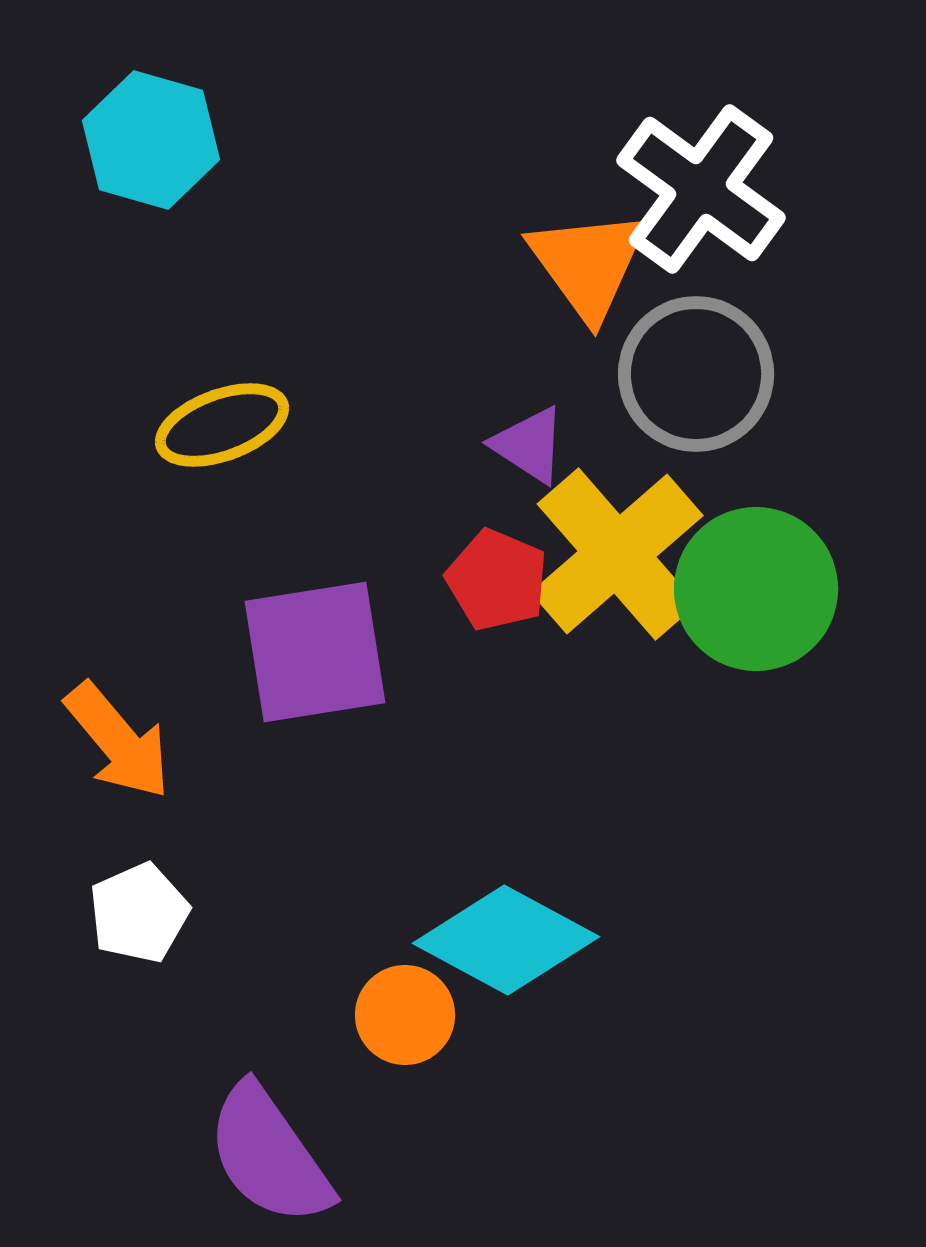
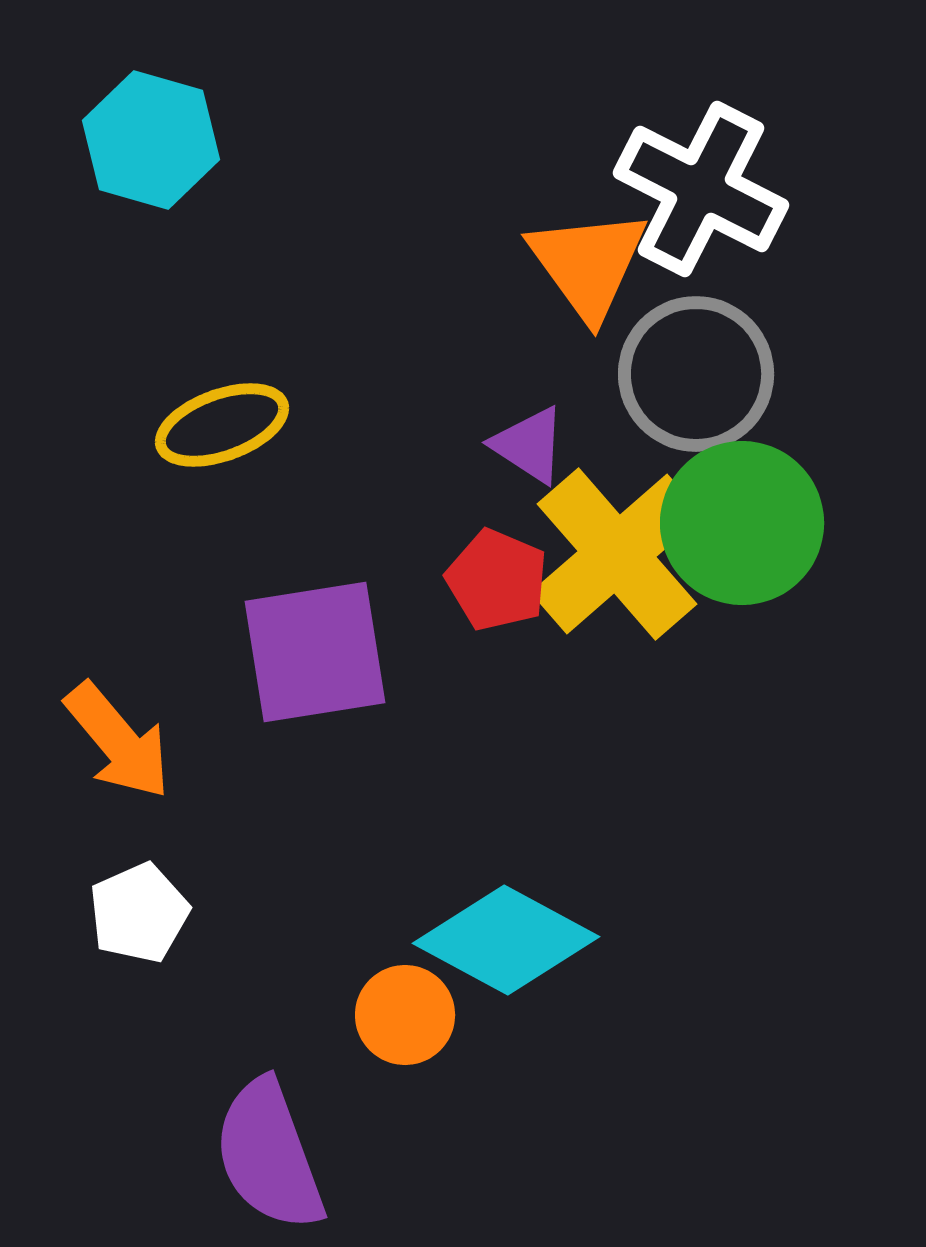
white cross: rotated 9 degrees counterclockwise
green circle: moved 14 px left, 66 px up
purple semicircle: rotated 15 degrees clockwise
